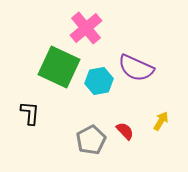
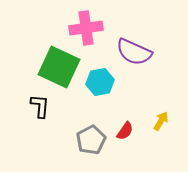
pink cross: rotated 32 degrees clockwise
purple semicircle: moved 2 px left, 16 px up
cyan hexagon: moved 1 px right, 1 px down
black L-shape: moved 10 px right, 7 px up
red semicircle: rotated 78 degrees clockwise
